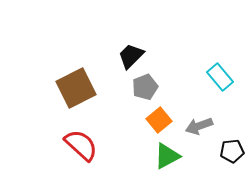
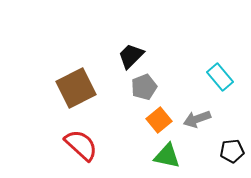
gray pentagon: moved 1 px left
gray arrow: moved 2 px left, 7 px up
green triangle: rotated 40 degrees clockwise
